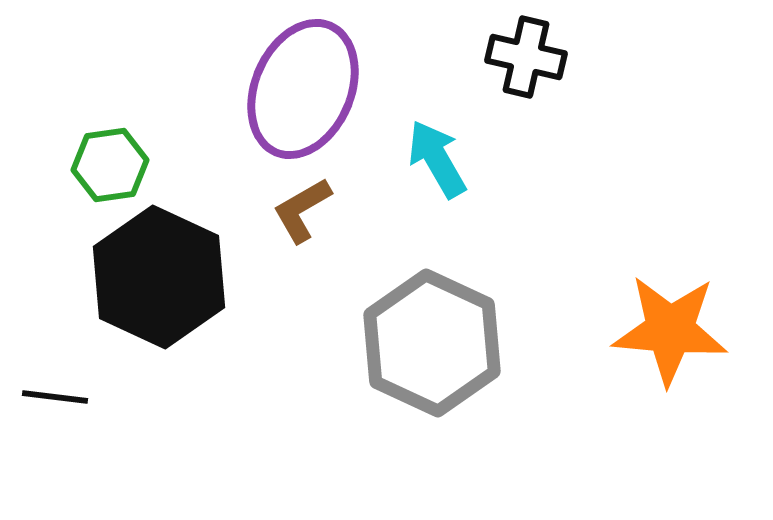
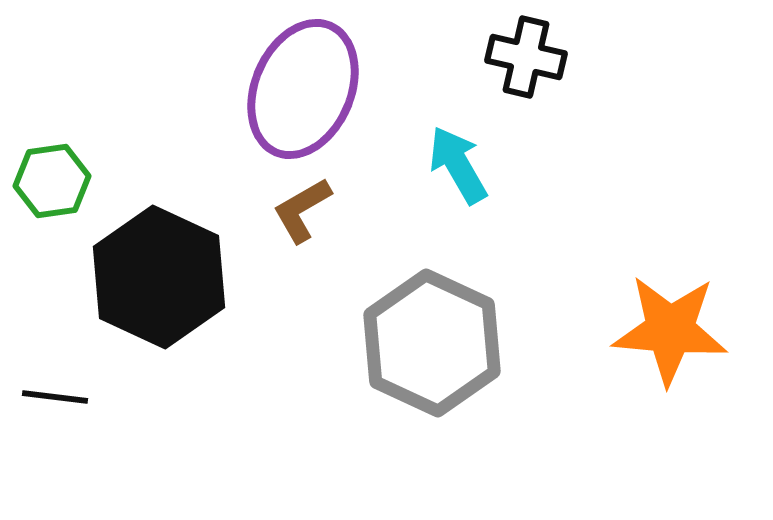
cyan arrow: moved 21 px right, 6 px down
green hexagon: moved 58 px left, 16 px down
